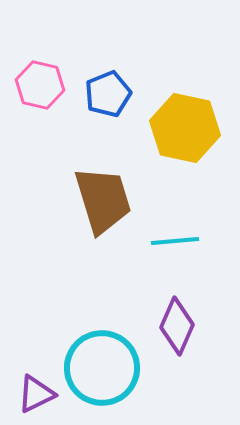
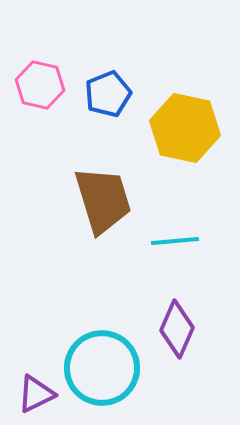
purple diamond: moved 3 px down
